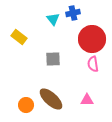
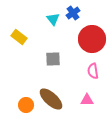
blue cross: rotated 24 degrees counterclockwise
pink semicircle: moved 7 px down
